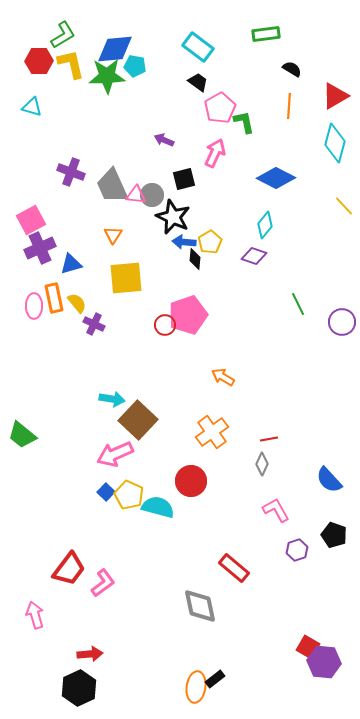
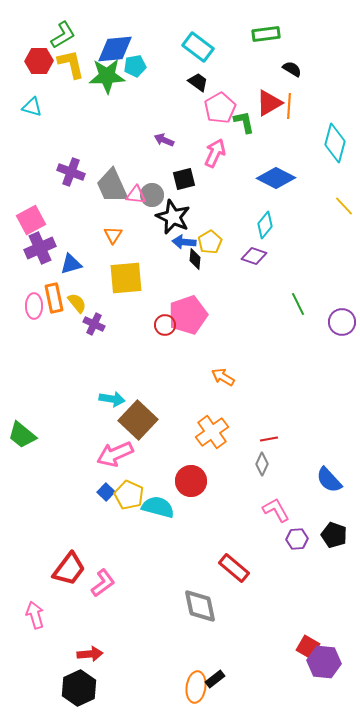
cyan pentagon at (135, 66): rotated 20 degrees counterclockwise
red triangle at (335, 96): moved 66 px left, 7 px down
purple hexagon at (297, 550): moved 11 px up; rotated 15 degrees clockwise
